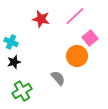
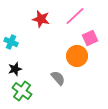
pink square: rotated 14 degrees clockwise
black star: moved 1 px right, 7 px down
green cross: rotated 24 degrees counterclockwise
